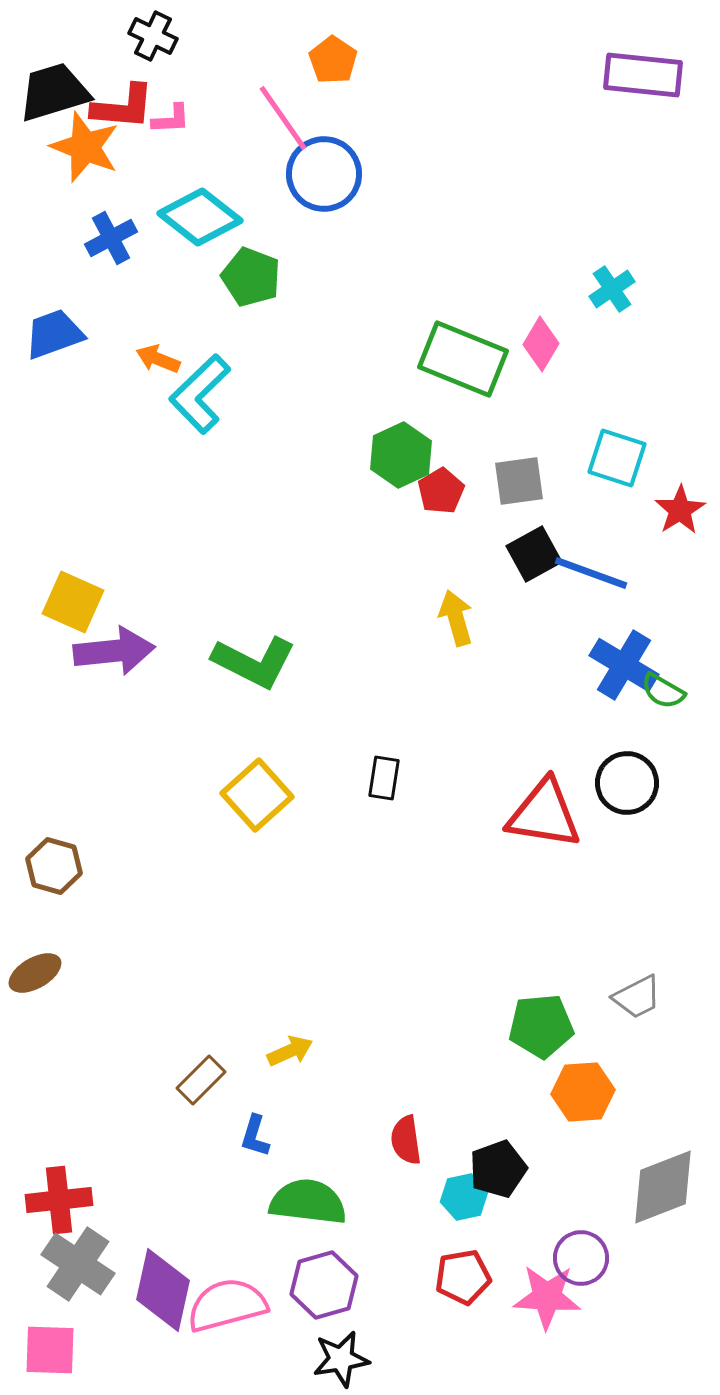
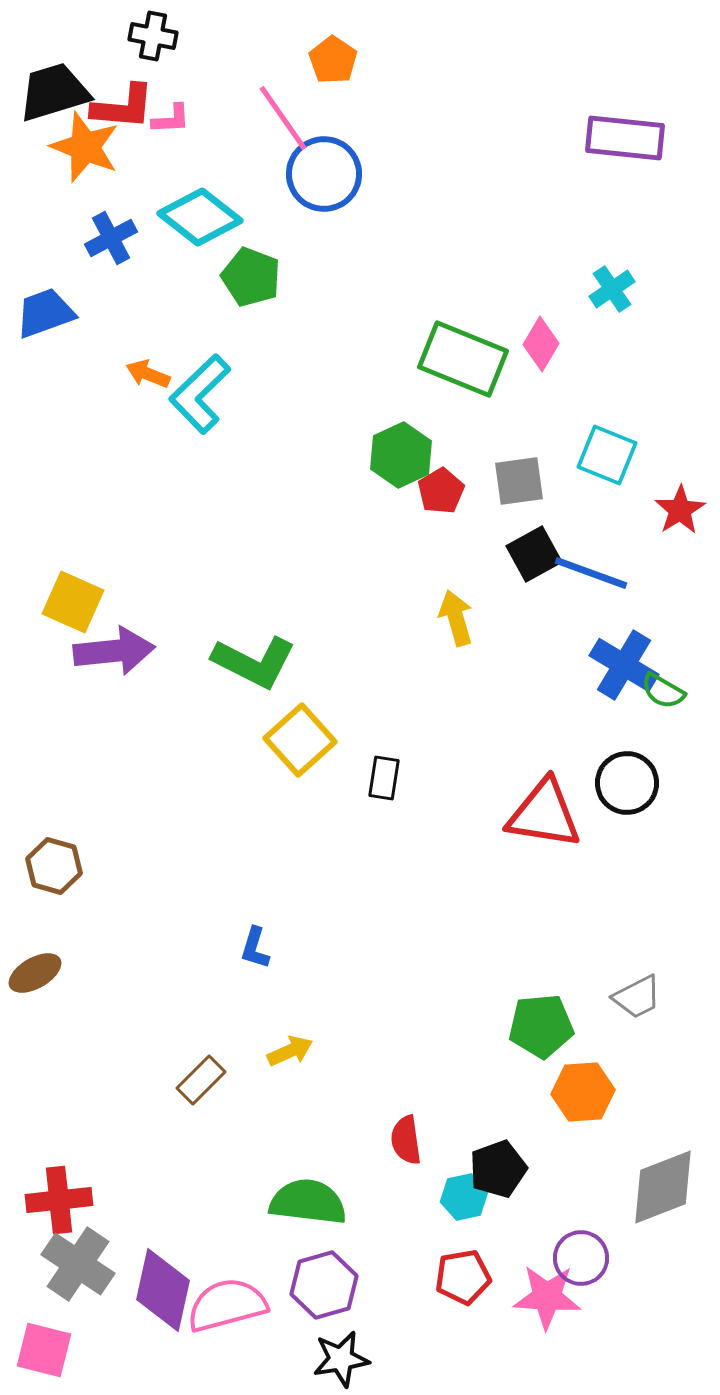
black cross at (153, 36): rotated 15 degrees counterclockwise
purple rectangle at (643, 75): moved 18 px left, 63 px down
blue trapezoid at (54, 334): moved 9 px left, 21 px up
orange arrow at (158, 359): moved 10 px left, 15 px down
cyan square at (617, 458): moved 10 px left, 3 px up; rotated 4 degrees clockwise
yellow square at (257, 795): moved 43 px right, 55 px up
blue L-shape at (255, 1136): moved 188 px up
pink square at (50, 1350): moved 6 px left; rotated 12 degrees clockwise
